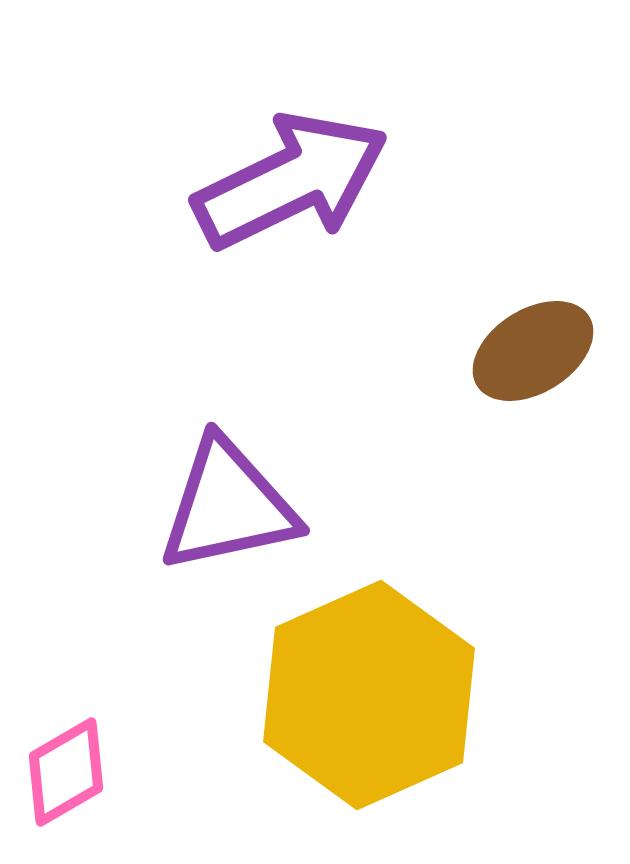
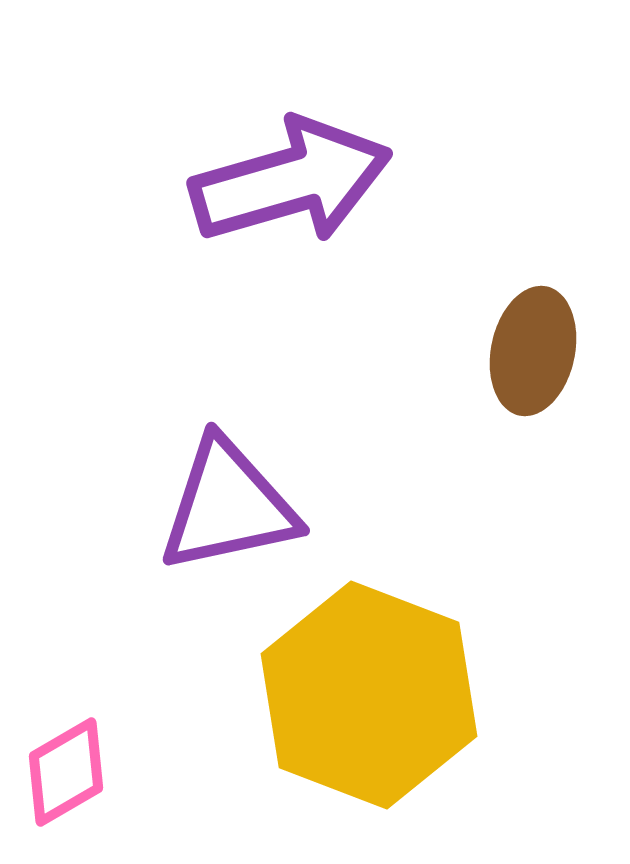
purple arrow: rotated 10 degrees clockwise
brown ellipse: rotated 46 degrees counterclockwise
yellow hexagon: rotated 15 degrees counterclockwise
